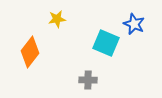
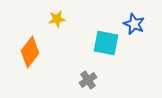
cyan square: rotated 12 degrees counterclockwise
gray cross: rotated 36 degrees counterclockwise
